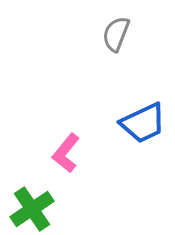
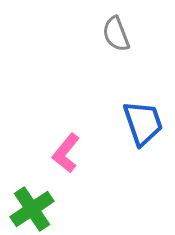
gray semicircle: rotated 42 degrees counterclockwise
blue trapezoid: rotated 84 degrees counterclockwise
